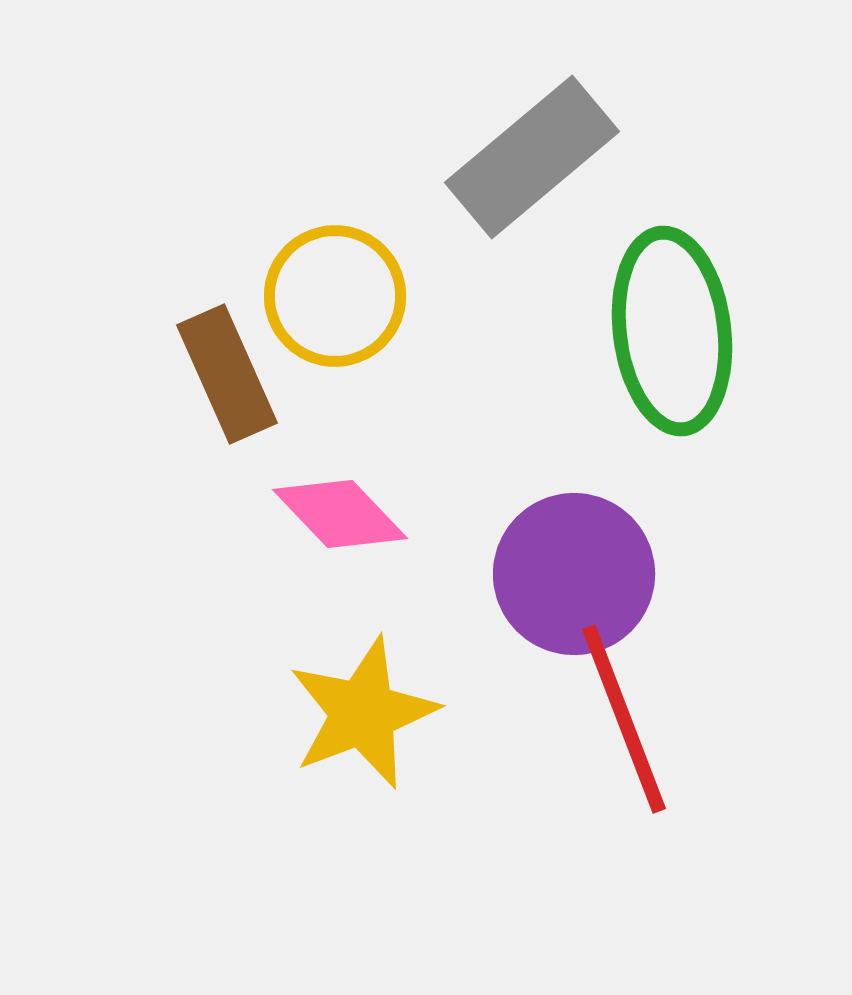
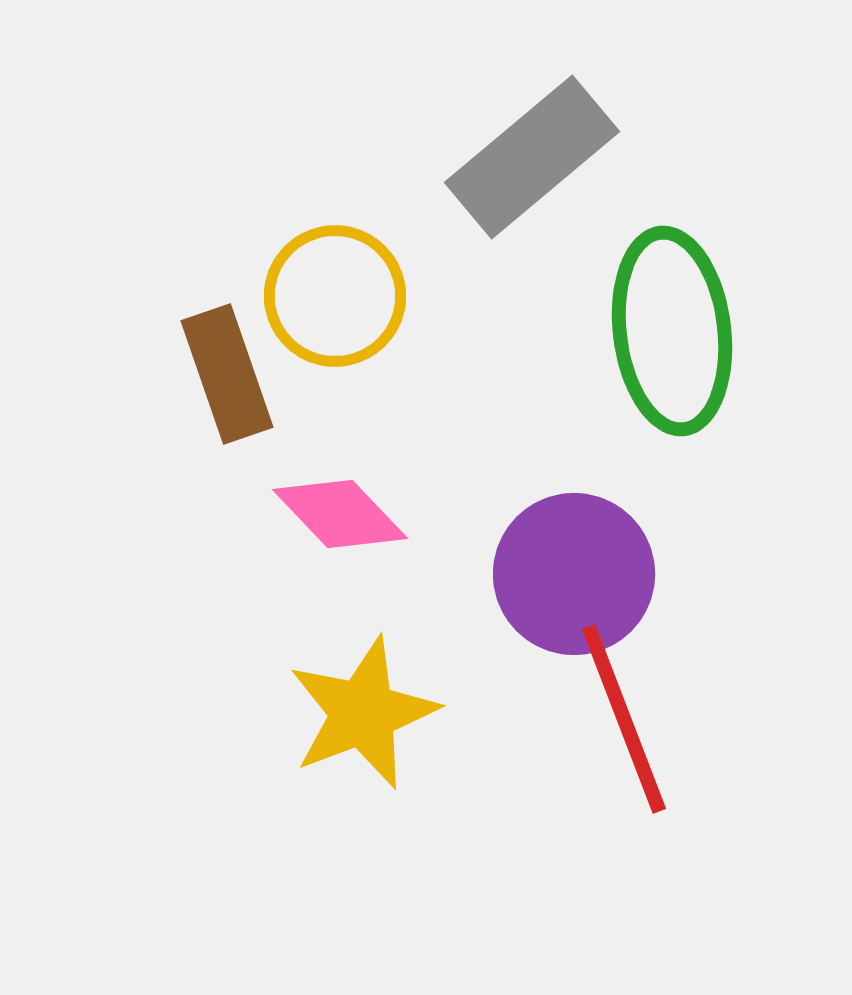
brown rectangle: rotated 5 degrees clockwise
